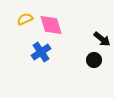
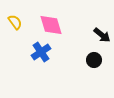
yellow semicircle: moved 10 px left, 3 px down; rotated 77 degrees clockwise
black arrow: moved 4 px up
